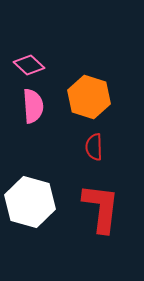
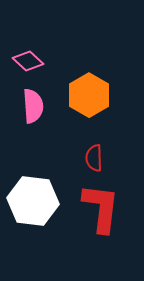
pink diamond: moved 1 px left, 4 px up
orange hexagon: moved 2 px up; rotated 12 degrees clockwise
red semicircle: moved 11 px down
white hexagon: moved 3 px right, 1 px up; rotated 9 degrees counterclockwise
